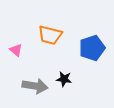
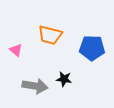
blue pentagon: rotated 20 degrees clockwise
